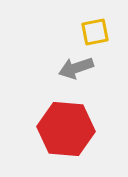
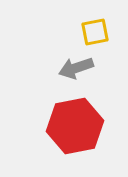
red hexagon: moved 9 px right, 3 px up; rotated 16 degrees counterclockwise
